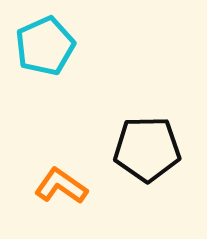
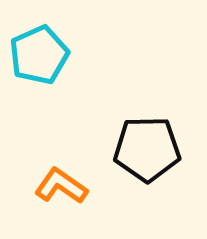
cyan pentagon: moved 6 px left, 9 px down
